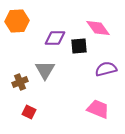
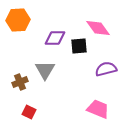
orange hexagon: moved 1 px right, 1 px up
